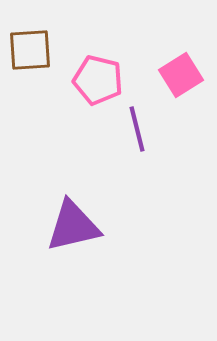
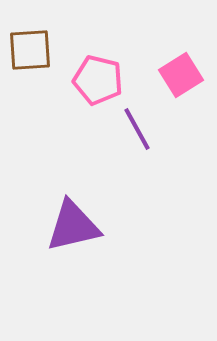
purple line: rotated 15 degrees counterclockwise
